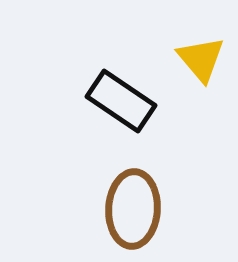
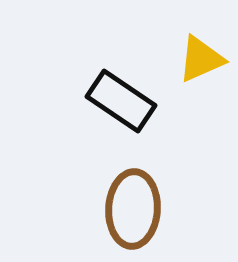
yellow triangle: rotated 46 degrees clockwise
